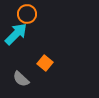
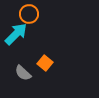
orange circle: moved 2 px right
gray semicircle: moved 2 px right, 6 px up
